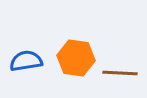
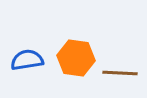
blue semicircle: moved 1 px right, 1 px up
